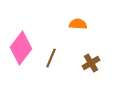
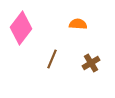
pink diamond: moved 20 px up
brown line: moved 1 px right, 1 px down
